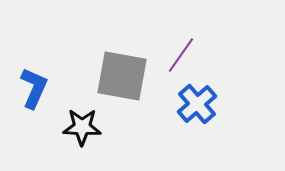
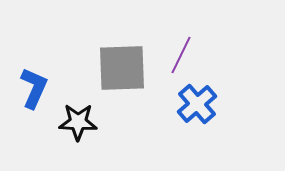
purple line: rotated 9 degrees counterclockwise
gray square: moved 8 px up; rotated 12 degrees counterclockwise
black star: moved 4 px left, 5 px up
